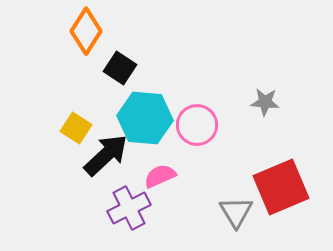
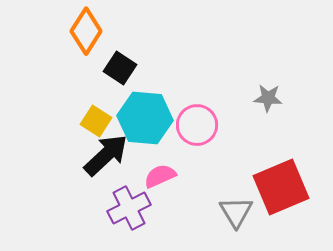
gray star: moved 3 px right, 4 px up
yellow square: moved 20 px right, 7 px up
